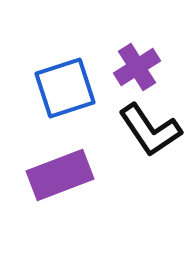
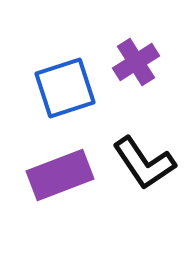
purple cross: moved 1 px left, 5 px up
black L-shape: moved 6 px left, 33 px down
